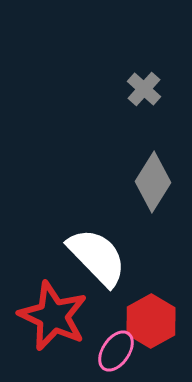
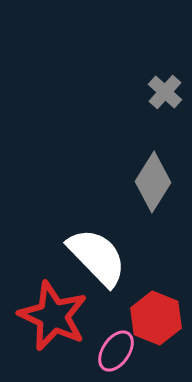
gray cross: moved 21 px right, 3 px down
red hexagon: moved 5 px right, 3 px up; rotated 9 degrees counterclockwise
